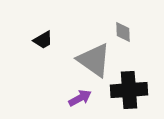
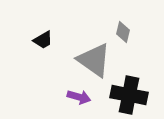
gray diamond: rotated 15 degrees clockwise
black cross: moved 5 px down; rotated 15 degrees clockwise
purple arrow: moved 1 px left, 1 px up; rotated 45 degrees clockwise
